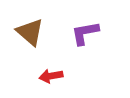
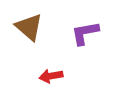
brown triangle: moved 1 px left, 5 px up
